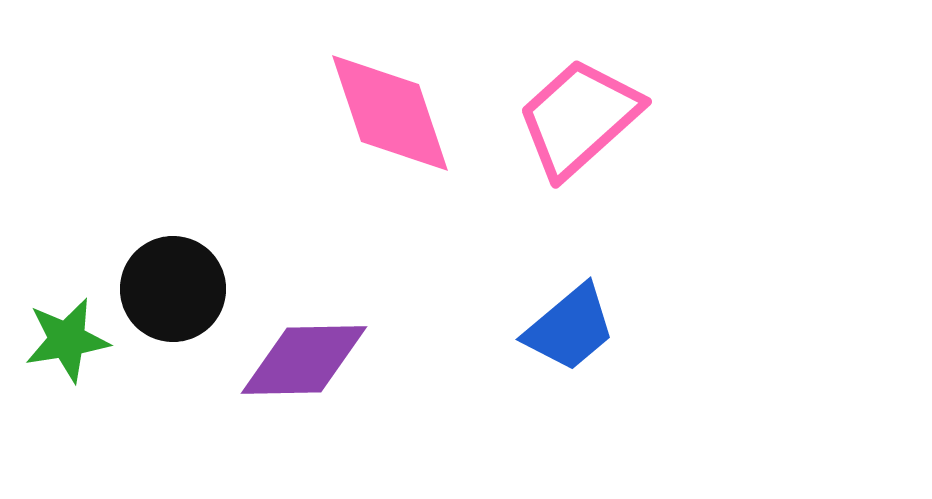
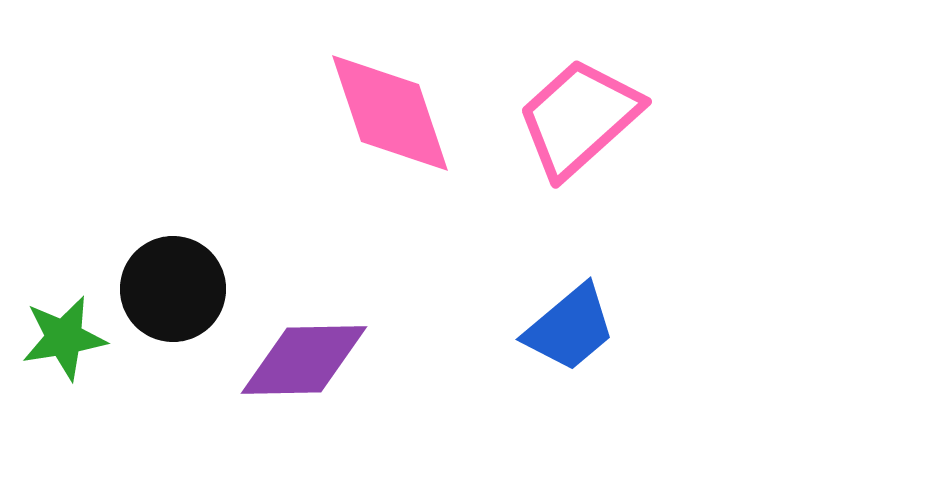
green star: moved 3 px left, 2 px up
